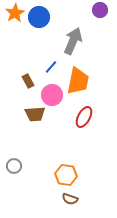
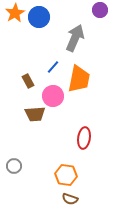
gray arrow: moved 2 px right, 3 px up
blue line: moved 2 px right
orange trapezoid: moved 1 px right, 2 px up
pink circle: moved 1 px right, 1 px down
red ellipse: moved 21 px down; rotated 20 degrees counterclockwise
